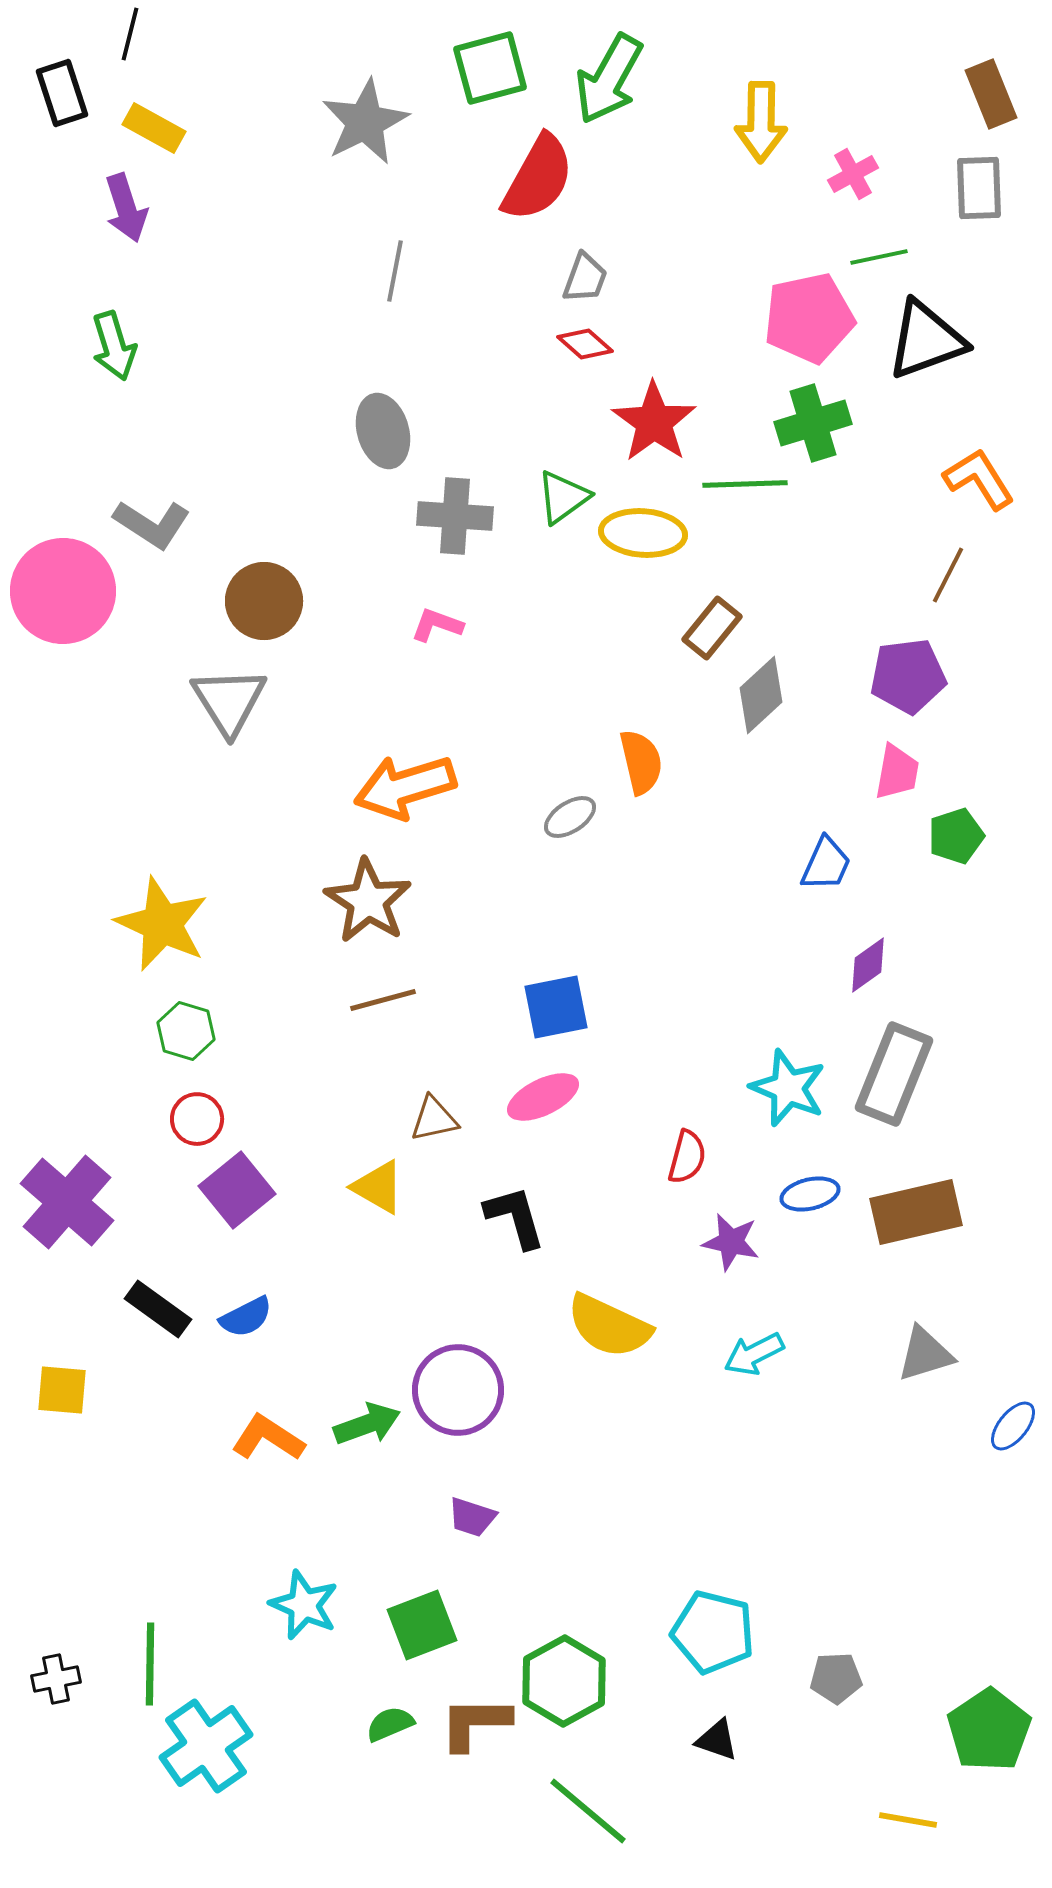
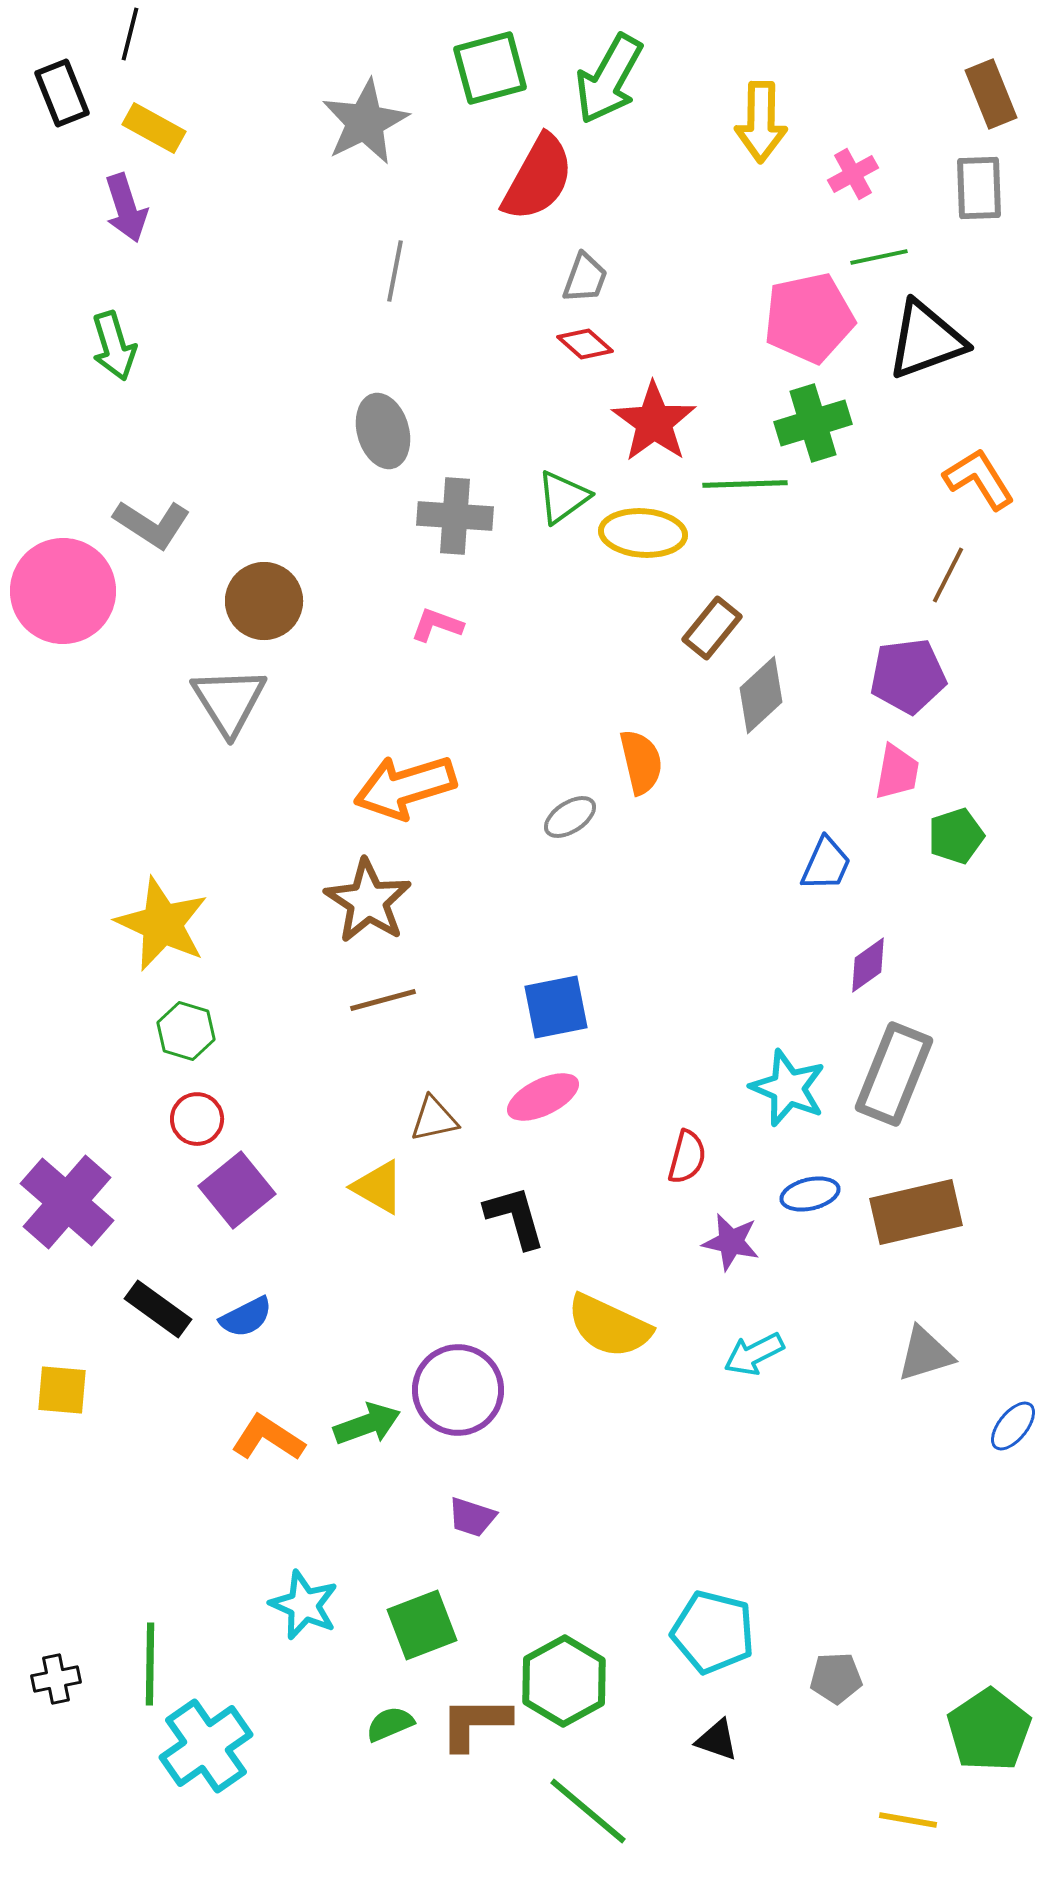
black rectangle at (62, 93): rotated 4 degrees counterclockwise
